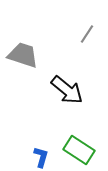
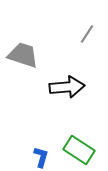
black arrow: moved 3 px up; rotated 44 degrees counterclockwise
